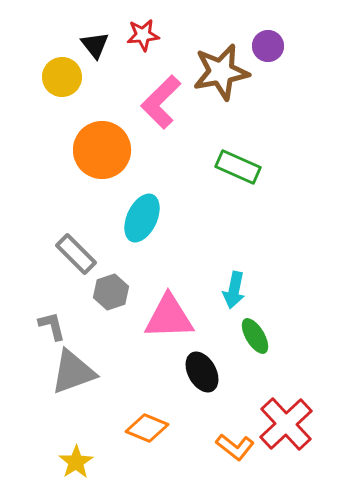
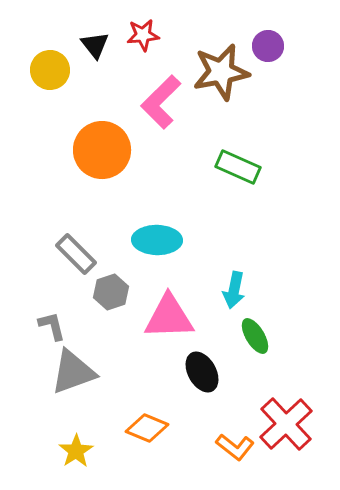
yellow circle: moved 12 px left, 7 px up
cyan ellipse: moved 15 px right, 22 px down; rotated 66 degrees clockwise
yellow star: moved 11 px up
